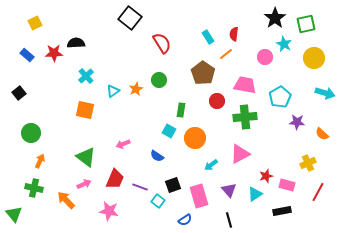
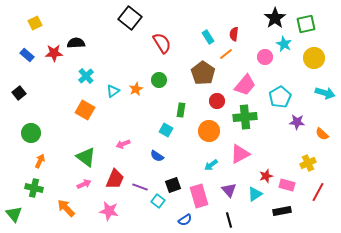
pink trapezoid at (245, 85): rotated 120 degrees clockwise
orange square at (85, 110): rotated 18 degrees clockwise
cyan square at (169, 131): moved 3 px left, 1 px up
orange circle at (195, 138): moved 14 px right, 7 px up
orange arrow at (66, 200): moved 8 px down
